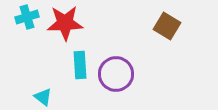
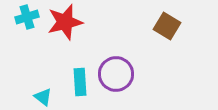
red star: moved 1 px up; rotated 12 degrees counterclockwise
cyan rectangle: moved 17 px down
